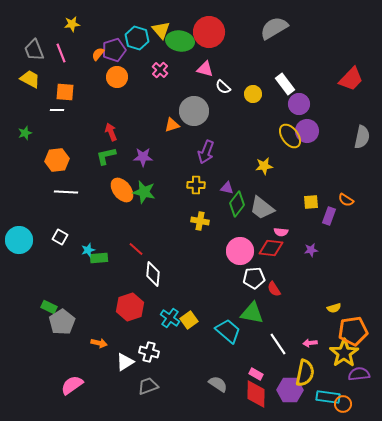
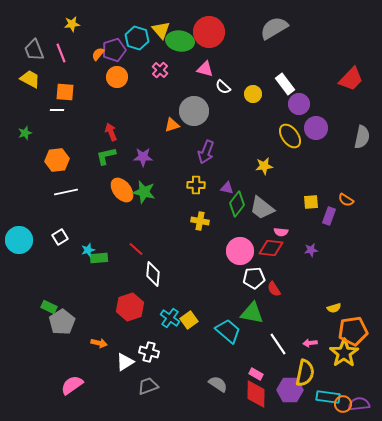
purple circle at (307, 131): moved 9 px right, 3 px up
white line at (66, 192): rotated 15 degrees counterclockwise
white square at (60, 237): rotated 28 degrees clockwise
purple semicircle at (359, 374): moved 30 px down
